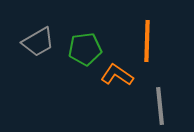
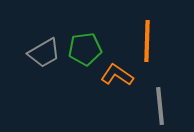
gray trapezoid: moved 6 px right, 11 px down
